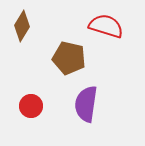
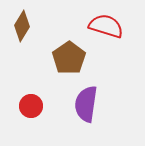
brown pentagon: rotated 24 degrees clockwise
